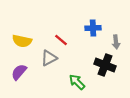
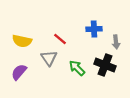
blue cross: moved 1 px right, 1 px down
red line: moved 1 px left, 1 px up
gray triangle: rotated 36 degrees counterclockwise
green arrow: moved 14 px up
